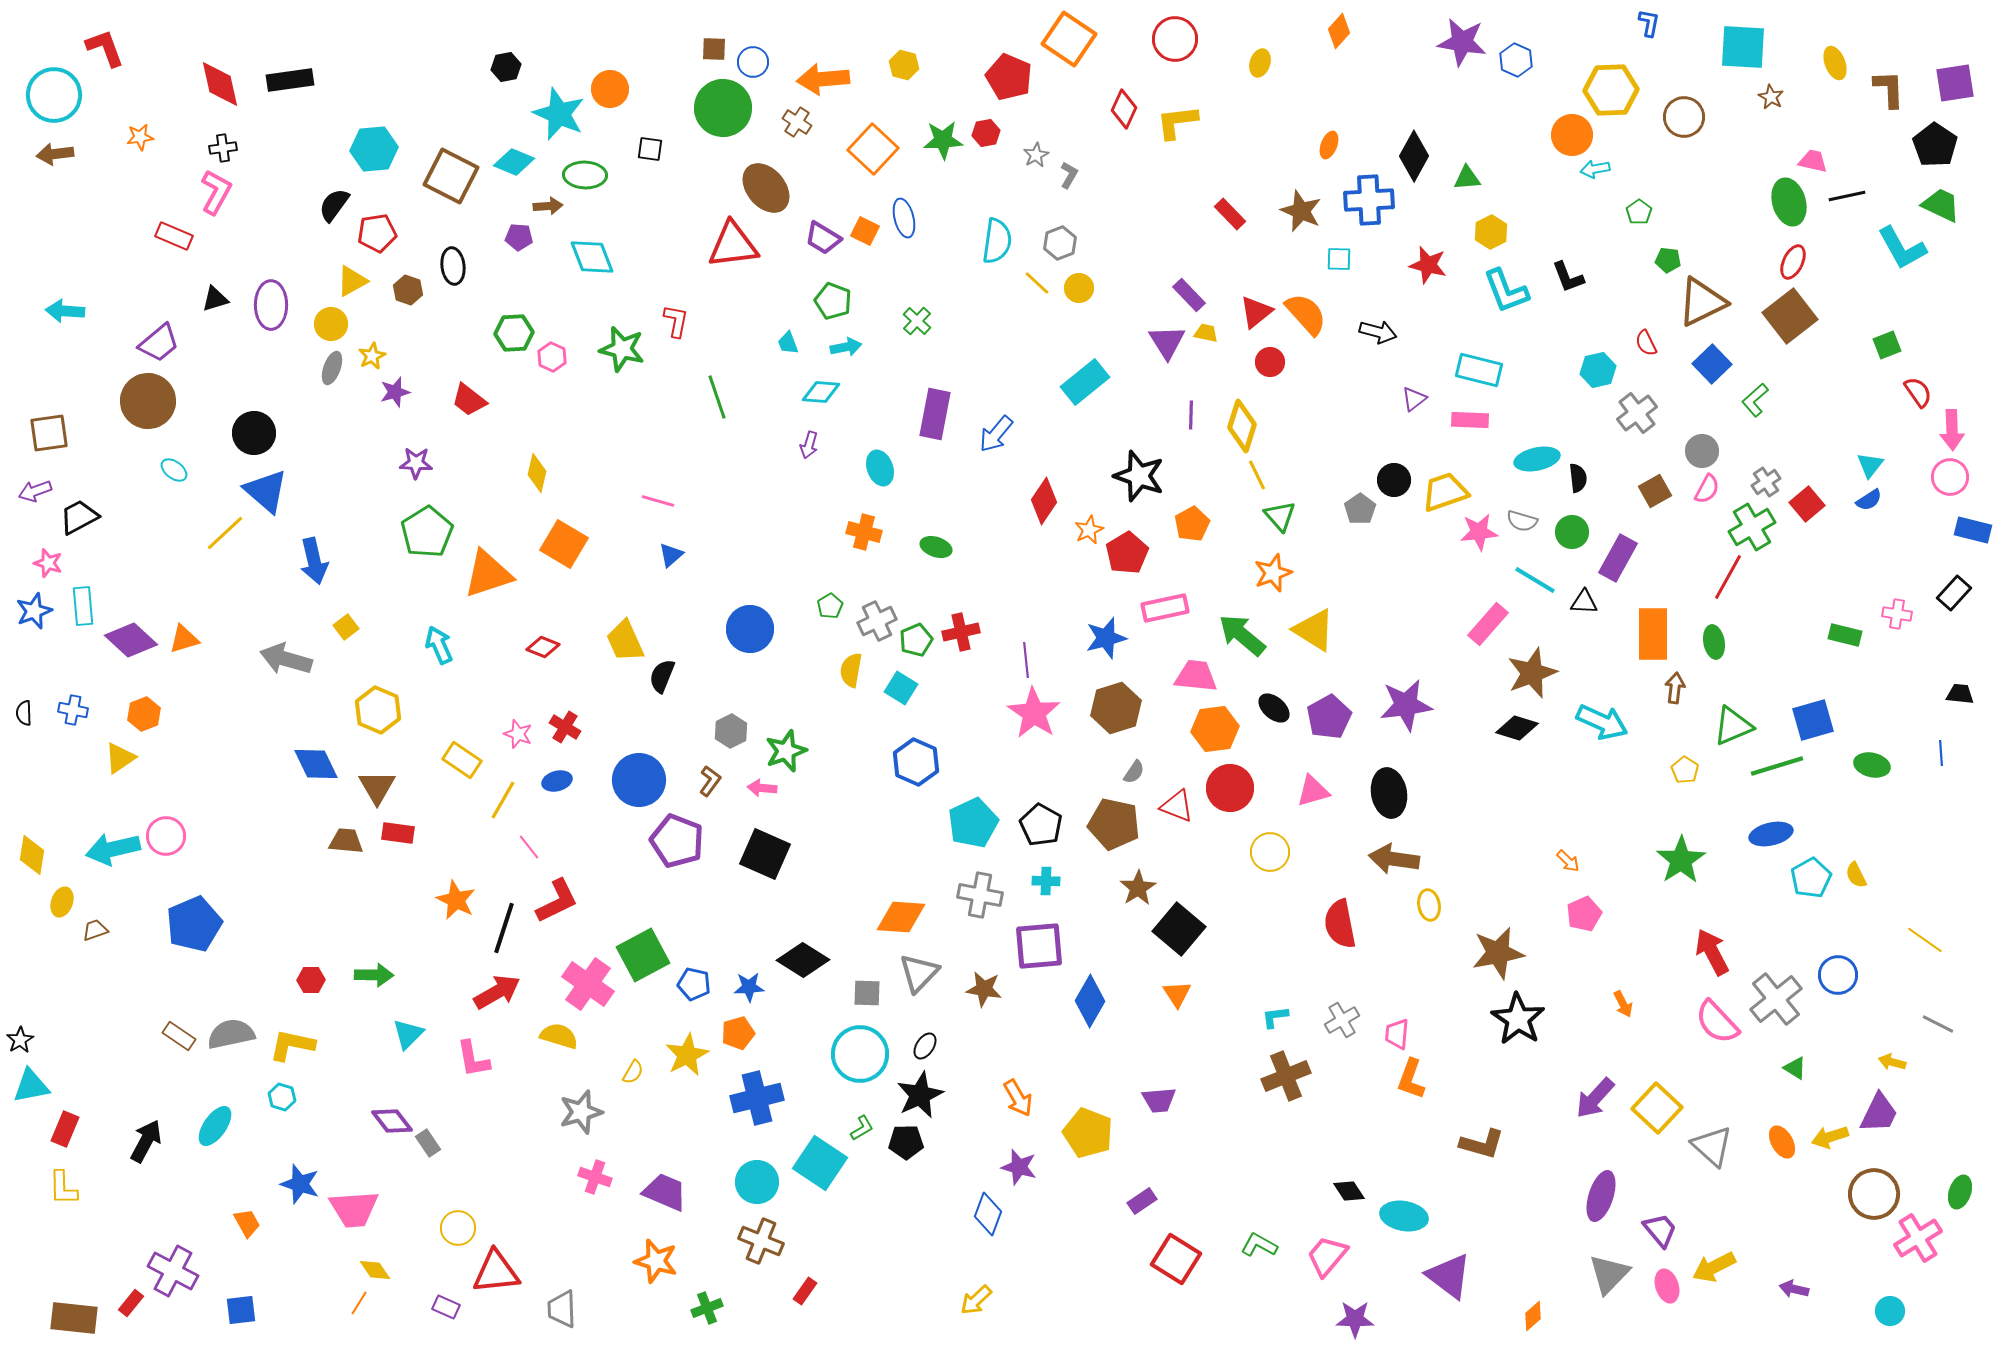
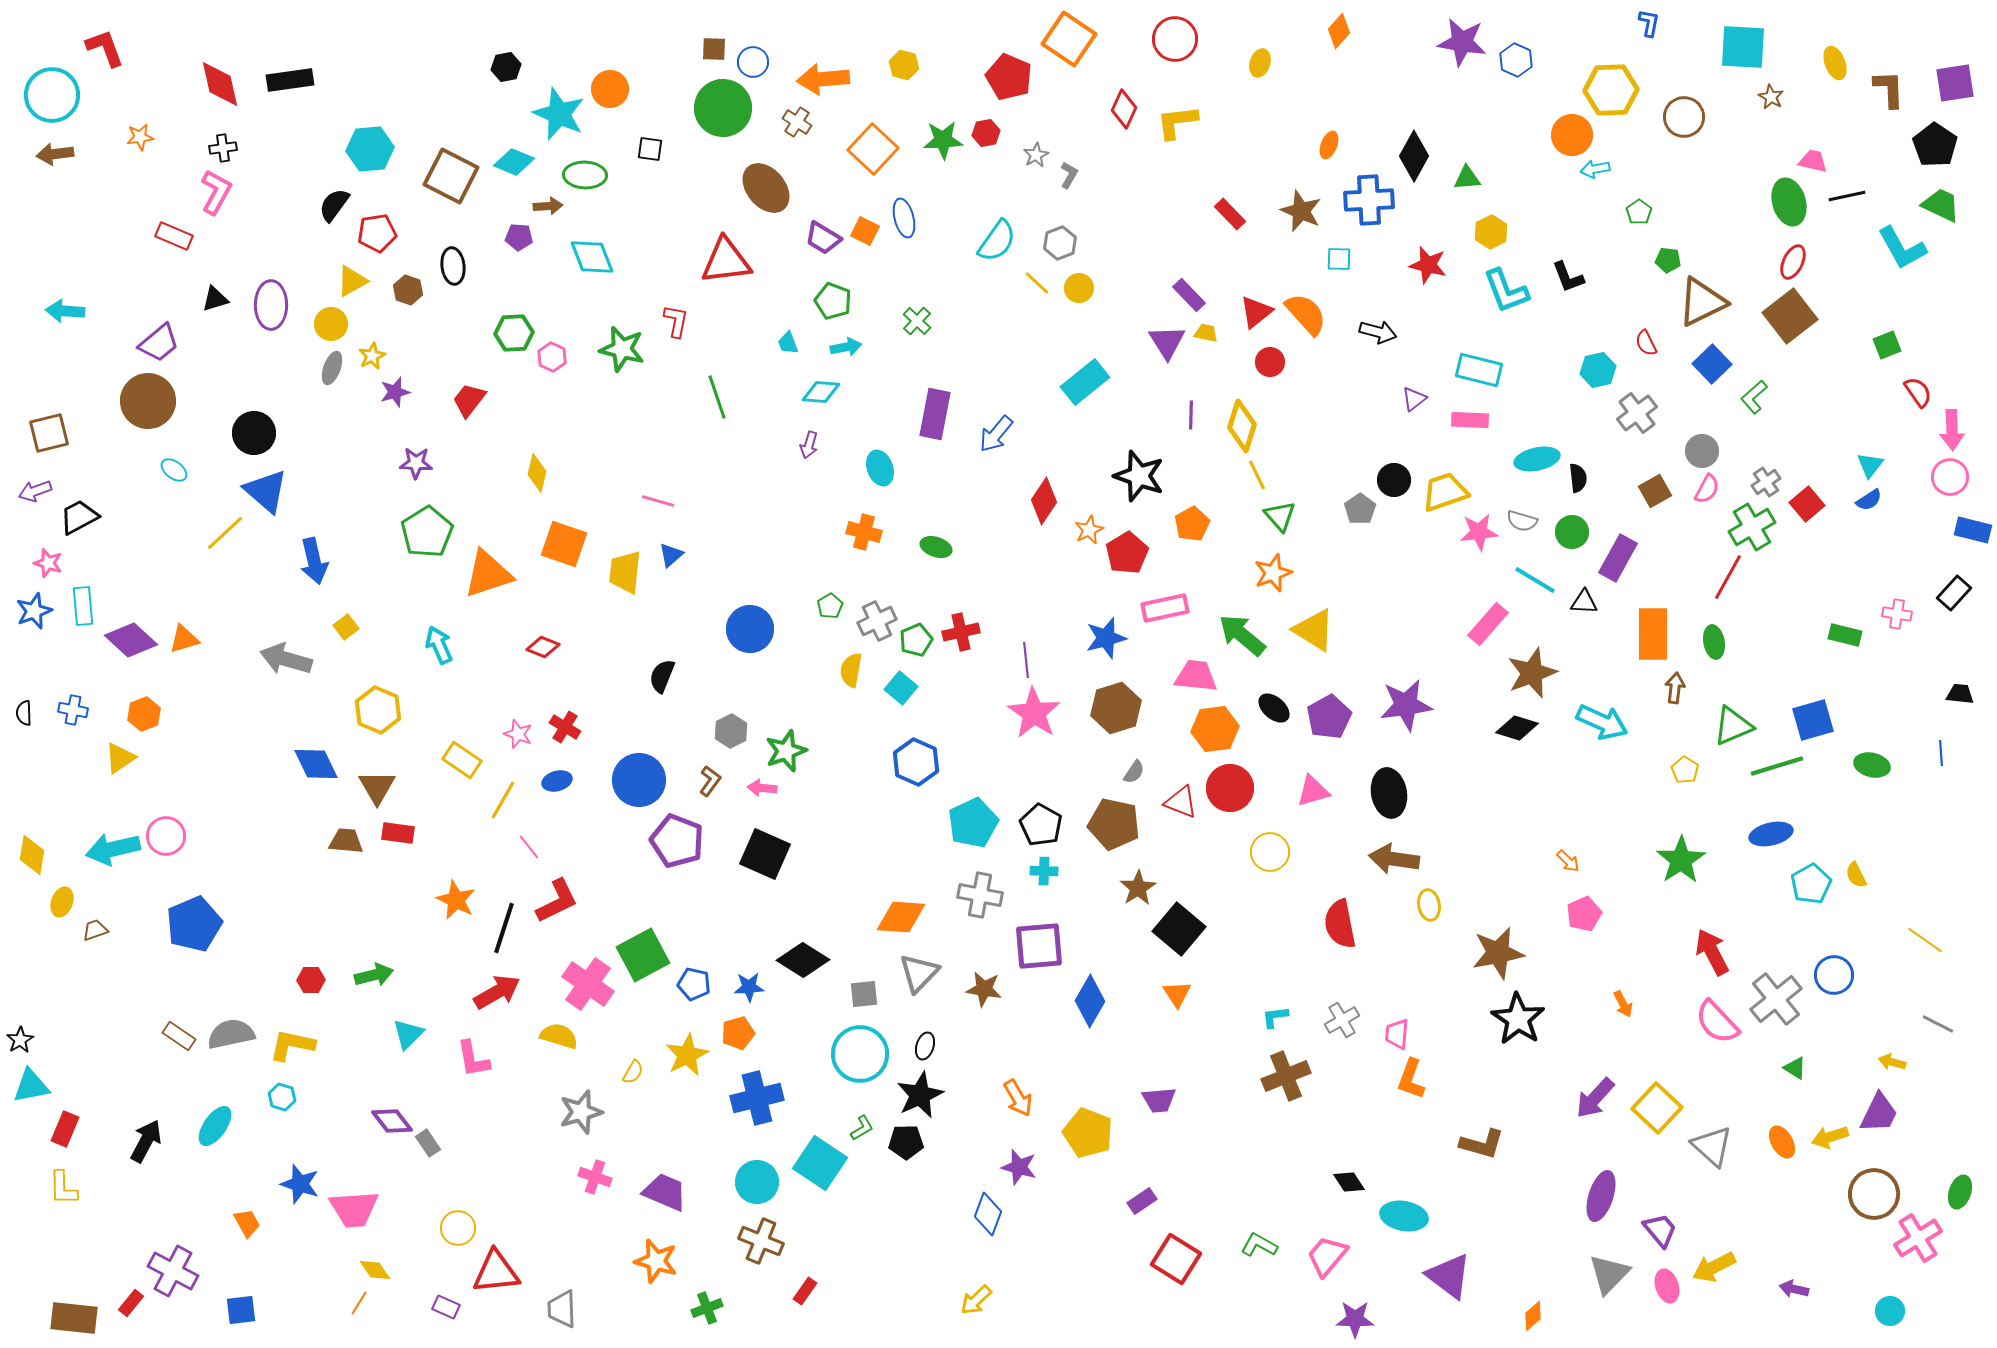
cyan circle at (54, 95): moved 2 px left
cyan hexagon at (374, 149): moved 4 px left
cyan semicircle at (997, 241): rotated 27 degrees clockwise
red triangle at (733, 245): moved 7 px left, 16 px down
red trapezoid at (469, 400): rotated 90 degrees clockwise
green L-shape at (1755, 400): moved 1 px left, 3 px up
brown square at (49, 433): rotated 6 degrees counterclockwise
orange square at (564, 544): rotated 12 degrees counterclockwise
yellow trapezoid at (625, 641): moved 69 px up; rotated 30 degrees clockwise
cyan square at (901, 688): rotated 8 degrees clockwise
red triangle at (1177, 806): moved 4 px right, 4 px up
cyan pentagon at (1811, 878): moved 6 px down
cyan cross at (1046, 881): moved 2 px left, 10 px up
green arrow at (374, 975): rotated 15 degrees counterclockwise
blue circle at (1838, 975): moved 4 px left
gray square at (867, 993): moved 3 px left, 1 px down; rotated 8 degrees counterclockwise
black ellipse at (925, 1046): rotated 16 degrees counterclockwise
black diamond at (1349, 1191): moved 9 px up
